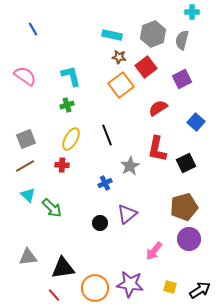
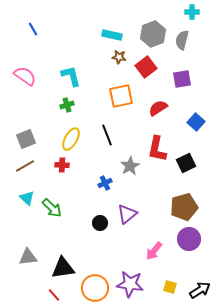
purple square: rotated 18 degrees clockwise
orange square: moved 11 px down; rotated 25 degrees clockwise
cyan triangle: moved 1 px left, 3 px down
